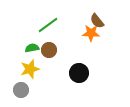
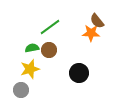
green line: moved 2 px right, 2 px down
